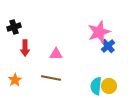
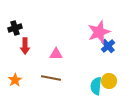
black cross: moved 1 px right, 1 px down
red arrow: moved 2 px up
yellow circle: moved 5 px up
